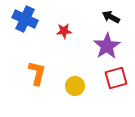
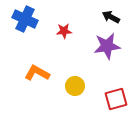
purple star: rotated 24 degrees clockwise
orange L-shape: rotated 75 degrees counterclockwise
red square: moved 21 px down
